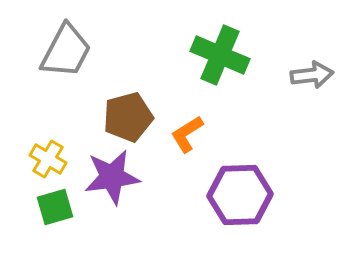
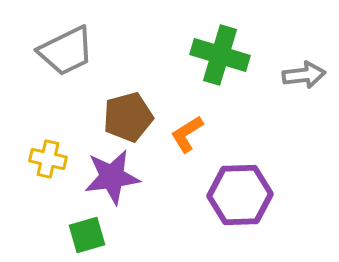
gray trapezoid: rotated 36 degrees clockwise
green cross: rotated 6 degrees counterclockwise
gray arrow: moved 8 px left
yellow cross: rotated 18 degrees counterclockwise
green square: moved 32 px right, 28 px down
